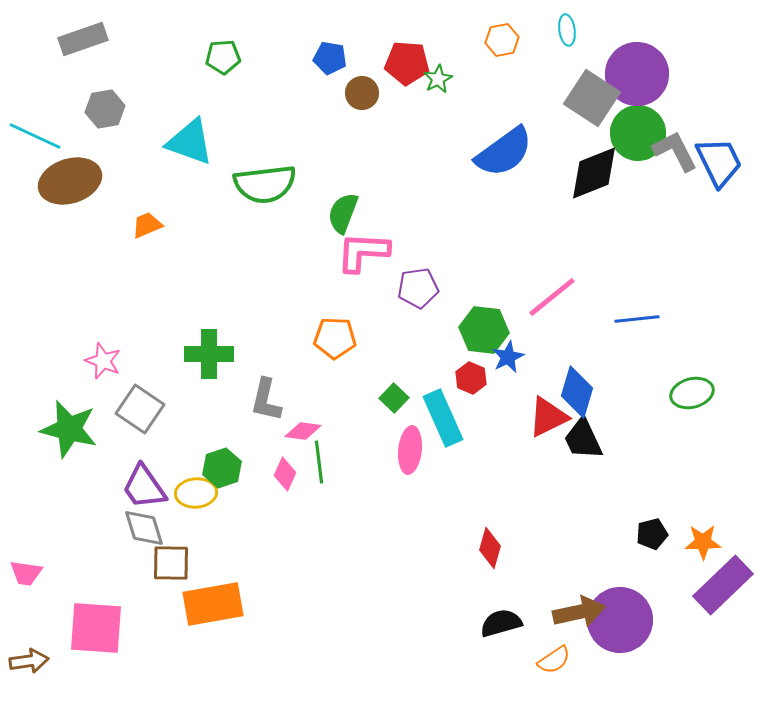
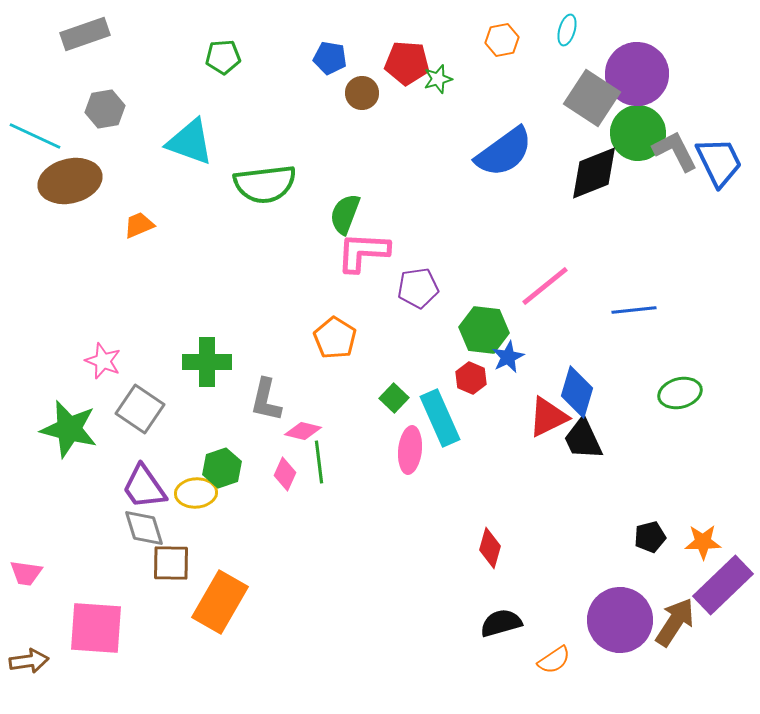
cyan ellipse at (567, 30): rotated 24 degrees clockwise
gray rectangle at (83, 39): moved 2 px right, 5 px up
green star at (438, 79): rotated 12 degrees clockwise
brown ellipse at (70, 181): rotated 4 degrees clockwise
green semicircle at (343, 213): moved 2 px right, 1 px down
orange trapezoid at (147, 225): moved 8 px left
pink line at (552, 297): moved 7 px left, 11 px up
blue line at (637, 319): moved 3 px left, 9 px up
orange pentagon at (335, 338): rotated 30 degrees clockwise
green cross at (209, 354): moved 2 px left, 8 px down
green ellipse at (692, 393): moved 12 px left
cyan rectangle at (443, 418): moved 3 px left
pink diamond at (303, 431): rotated 6 degrees clockwise
black pentagon at (652, 534): moved 2 px left, 3 px down
orange rectangle at (213, 604): moved 7 px right, 2 px up; rotated 50 degrees counterclockwise
brown arrow at (579, 612): moved 96 px right, 10 px down; rotated 45 degrees counterclockwise
